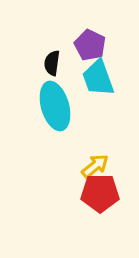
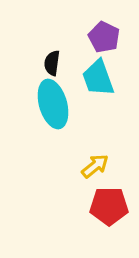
purple pentagon: moved 14 px right, 8 px up
cyan ellipse: moved 2 px left, 2 px up
red pentagon: moved 9 px right, 13 px down
